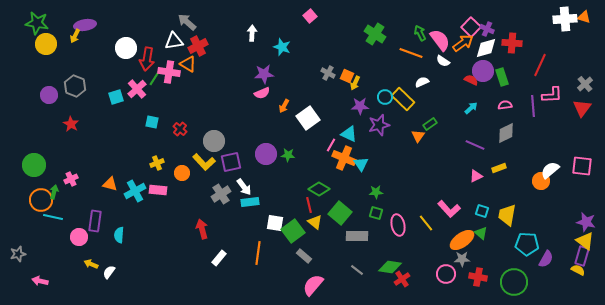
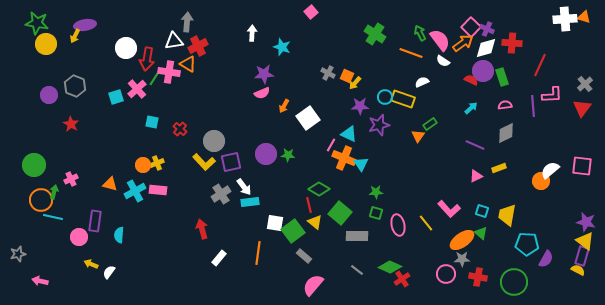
pink square at (310, 16): moved 1 px right, 4 px up
gray arrow at (187, 22): rotated 54 degrees clockwise
yellow arrow at (355, 83): rotated 16 degrees clockwise
yellow rectangle at (403, 99): rotated 25 degrees counterclockwise
orange circle at (182, 173): moved 39 px left, 8 px up
green diamond at (390, 267): rotated 15 degrees clockwise
